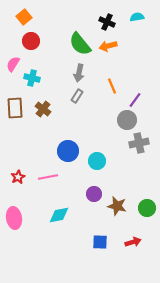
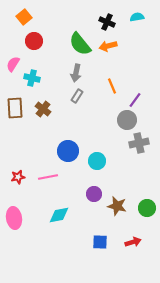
red circle: moved 3 px right
gray arrow: moved 3 px left
red star: rotated 16 degrees clockwise
